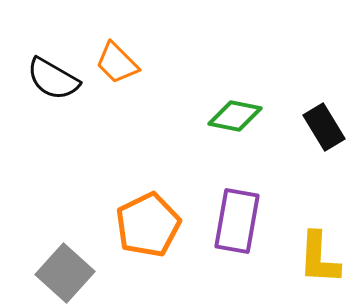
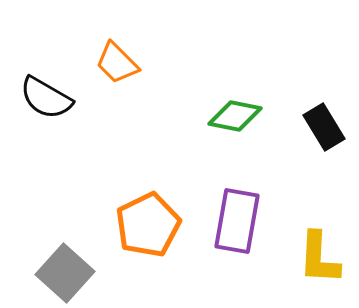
black semicircle: moved 7 px left, 19 px down
